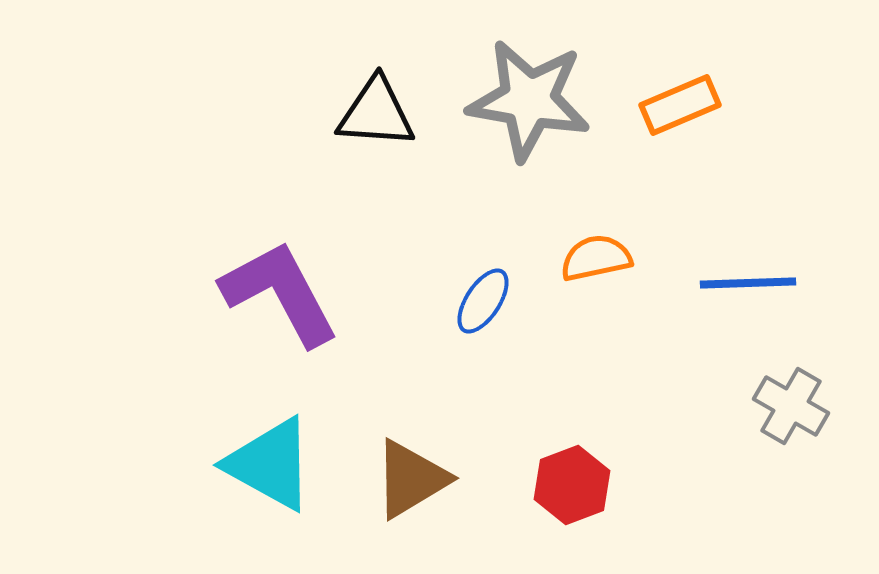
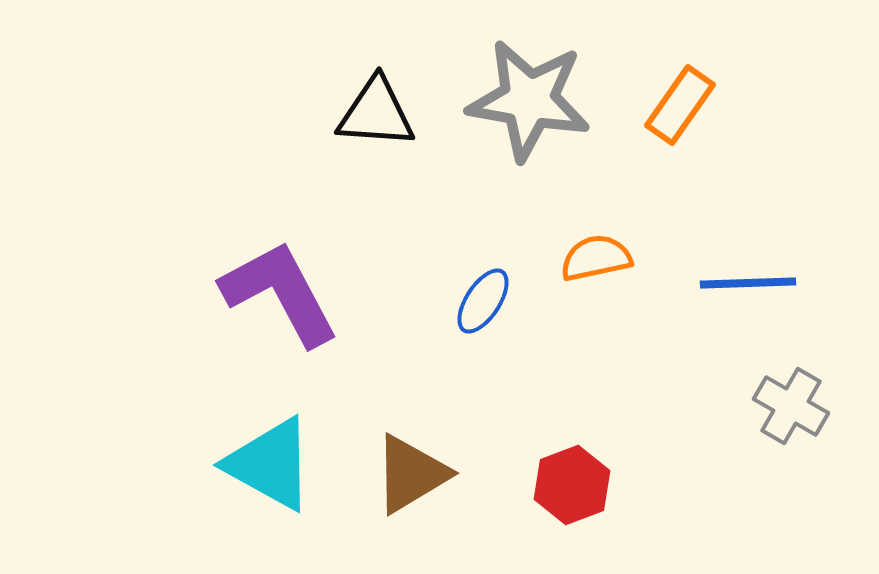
orange rectangle: rotated 32 degrees counterclockwise
brown triangle: moved 5 px up
